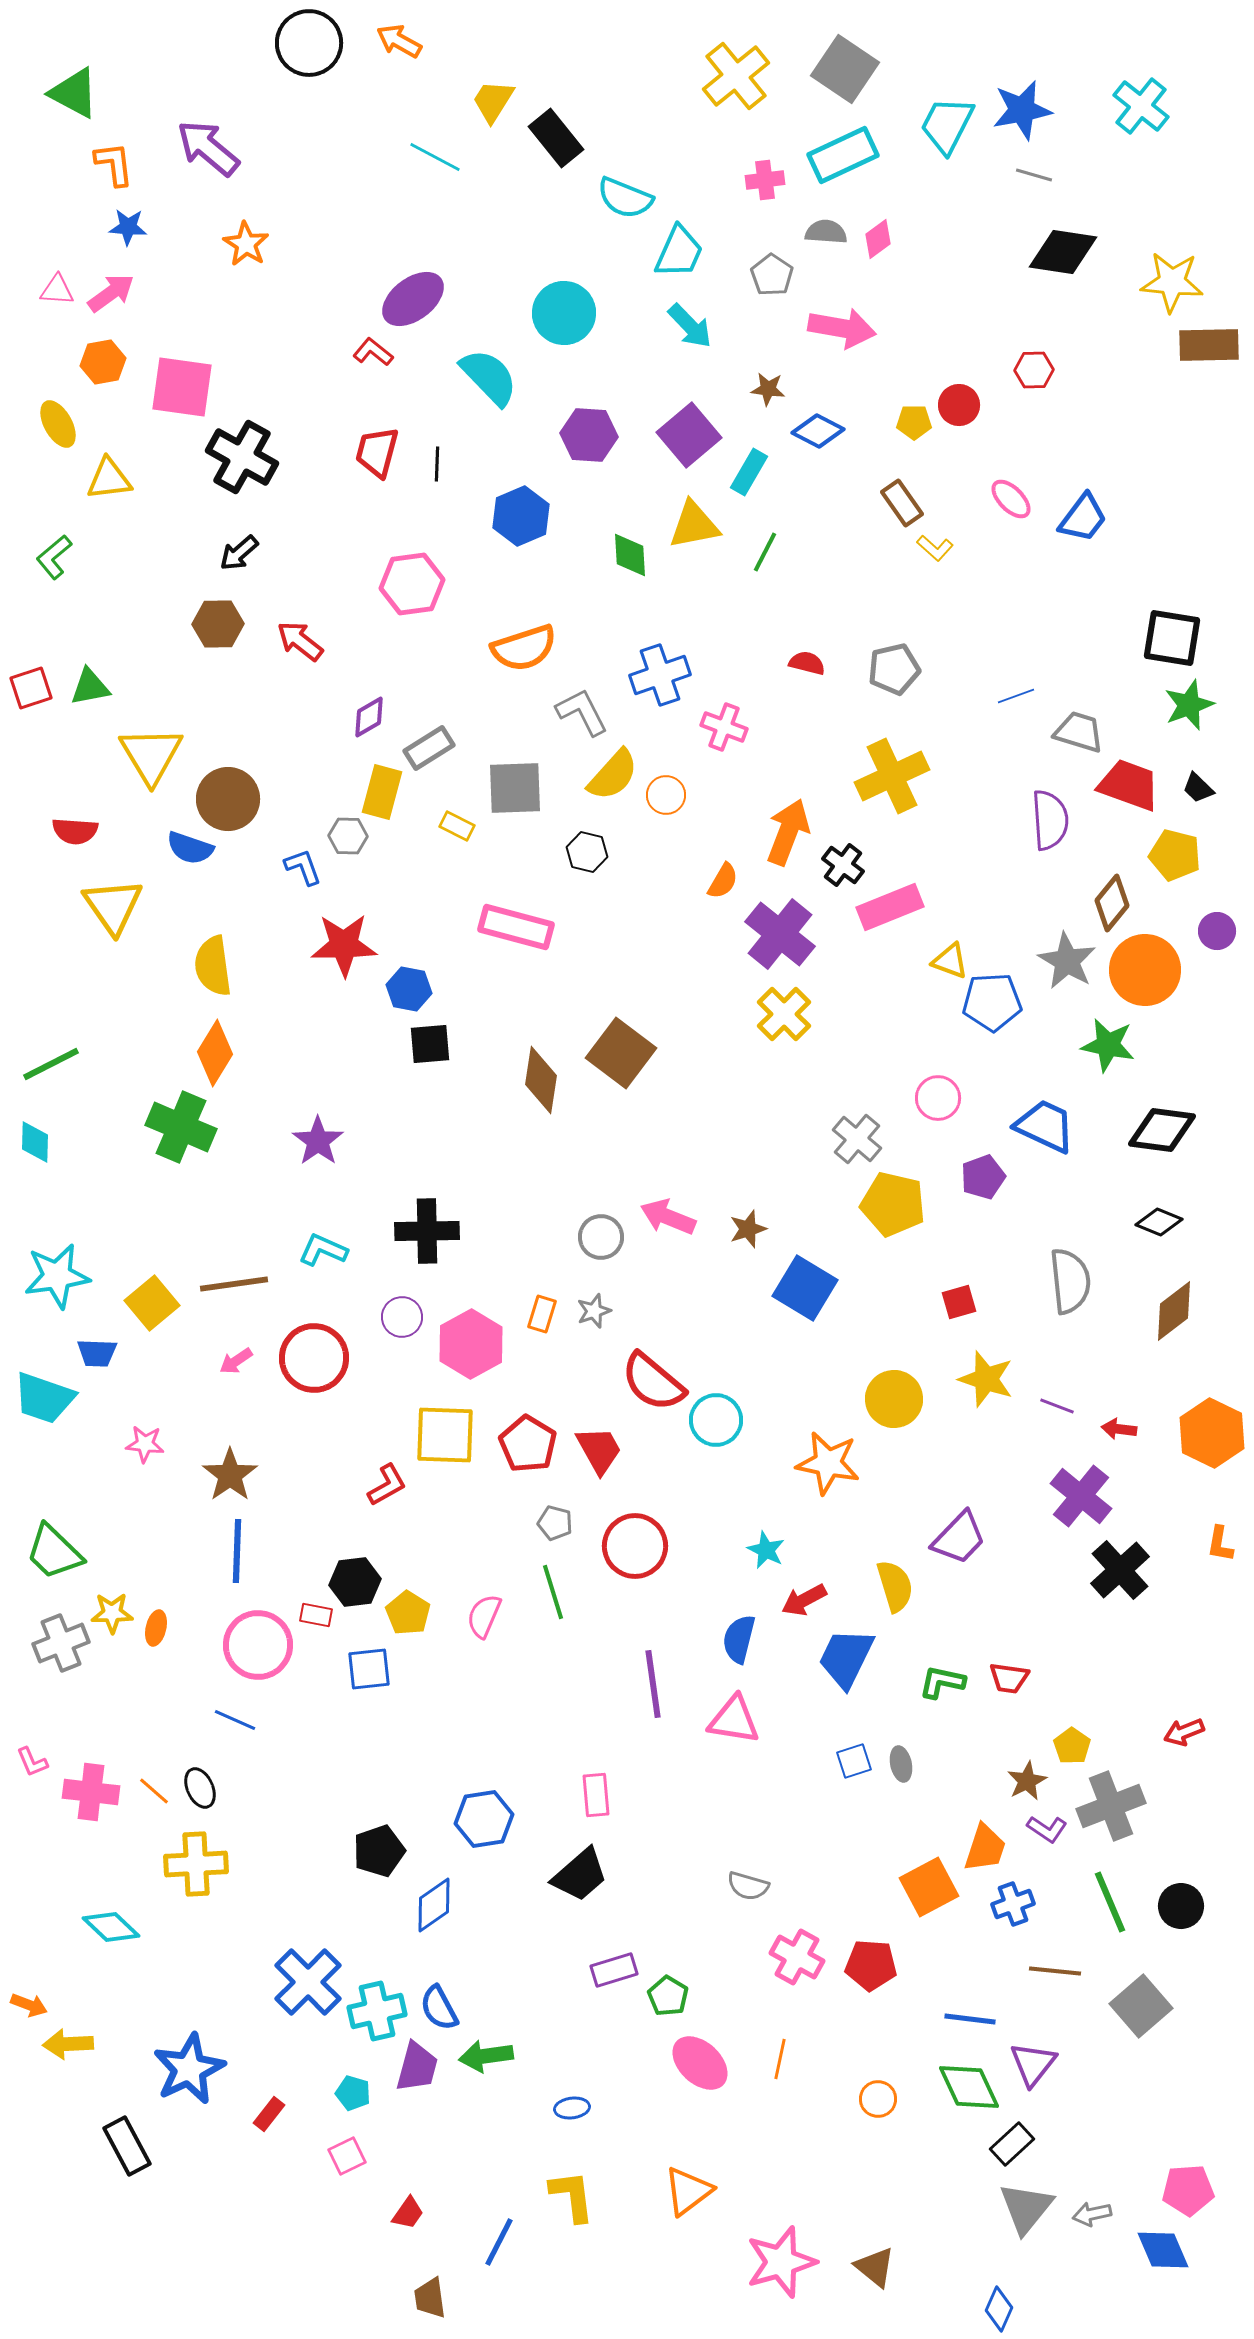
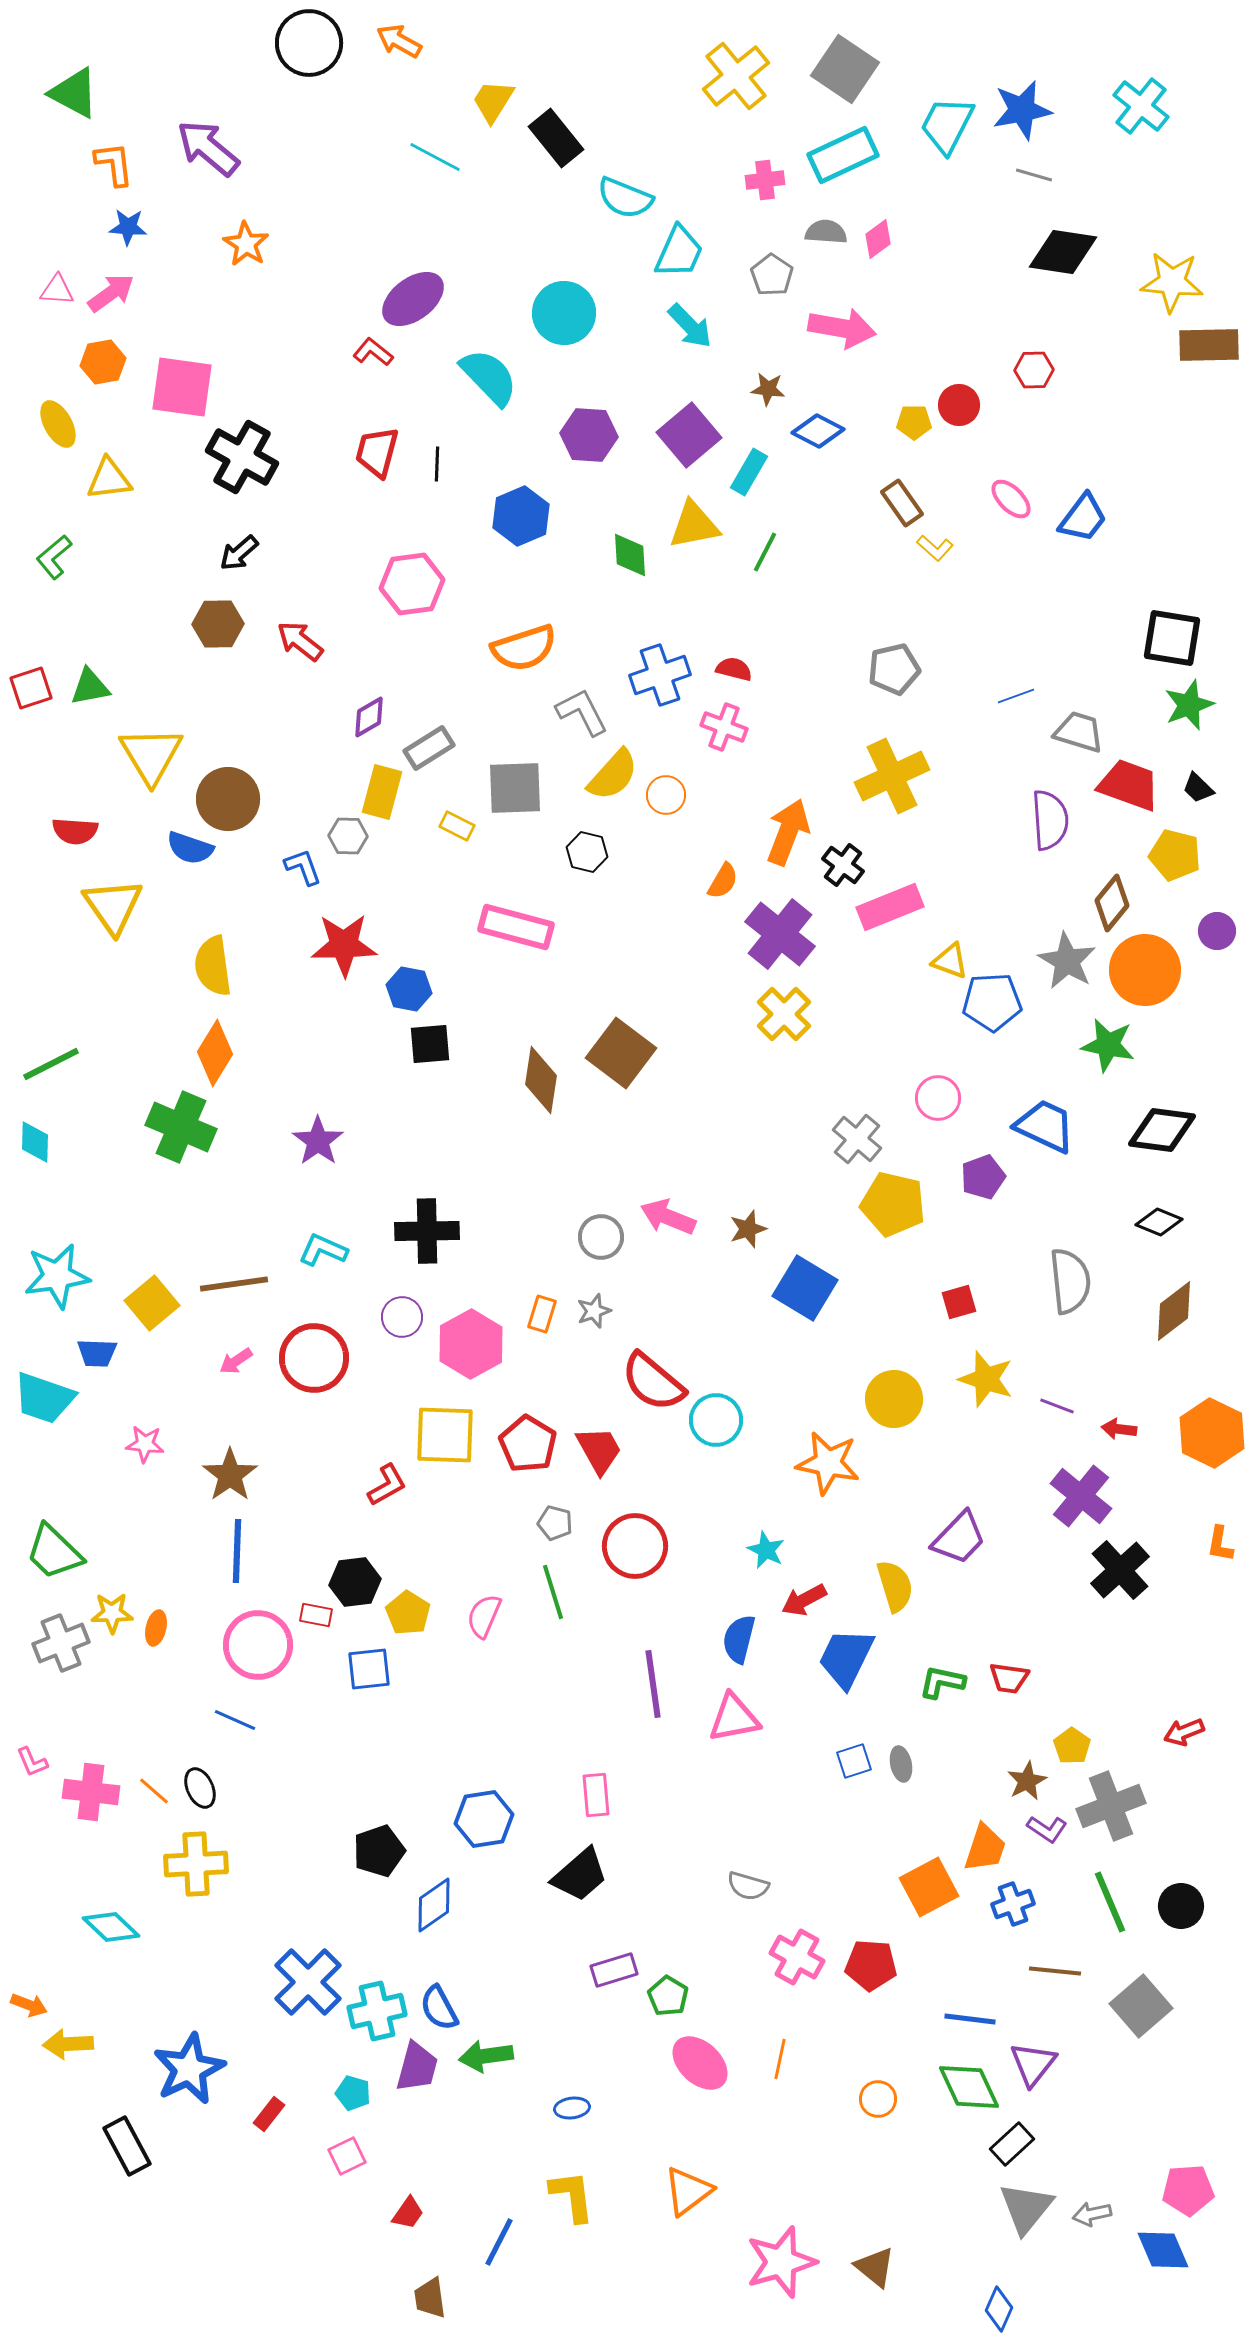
red semicircle at (807, 663): moved 73 px left, 6 px down
pink triangle at (734, 1720): moved 2 px up; rotated 20 degrees counterclockwise
